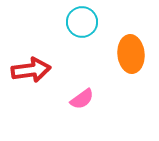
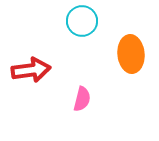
cyan circle: moved 1 px up
pink semicircle: rotated 40 degrees counterclockwise
